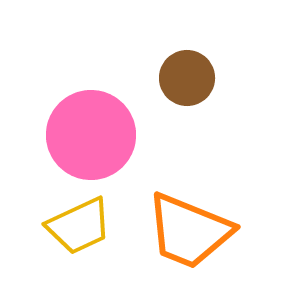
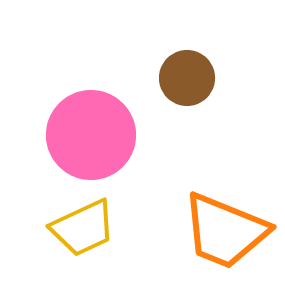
yellow trapezoid: moved 4 px right, 2 px down
orange trapezoid: moved 36 px right
